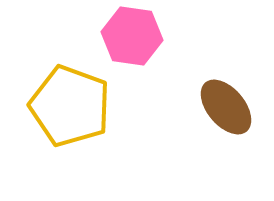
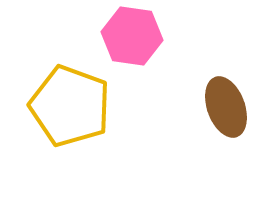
brown ellipse: rotated 20 degrees clockwise
